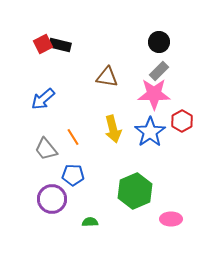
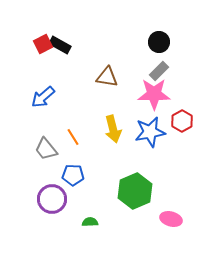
black rectangle: rotated 15 degrees clockwise
blue arrow: moved 2 px up
blue star: rotated 24 degrees clockwise
pink ellipse: rotated 15 degrees clockwise
